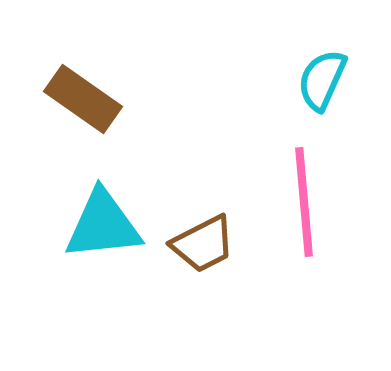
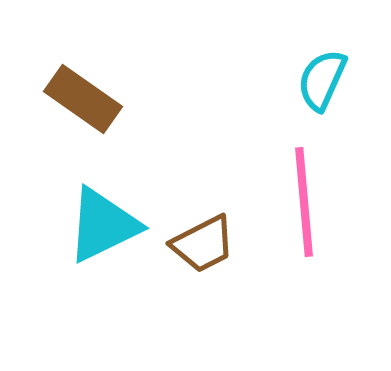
cyan triangle: rotated 20 degrees counterclockwise
